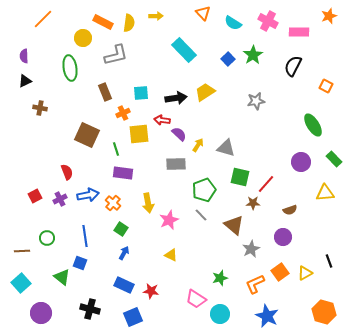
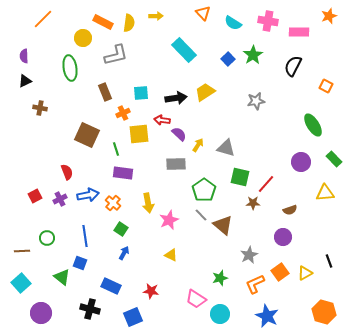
pink cross at (268, 21): rotated 18 degrees counterclockwise
green pentagon at (204, 190): rotated 15 degrees counterclockwise
brown triangle at (234, 225): moved 11 px left
gray star at (251, 249): moved 2 px left, 6 px down
blue rectangle at (124, 285): moved 13 px left, 1 px down
